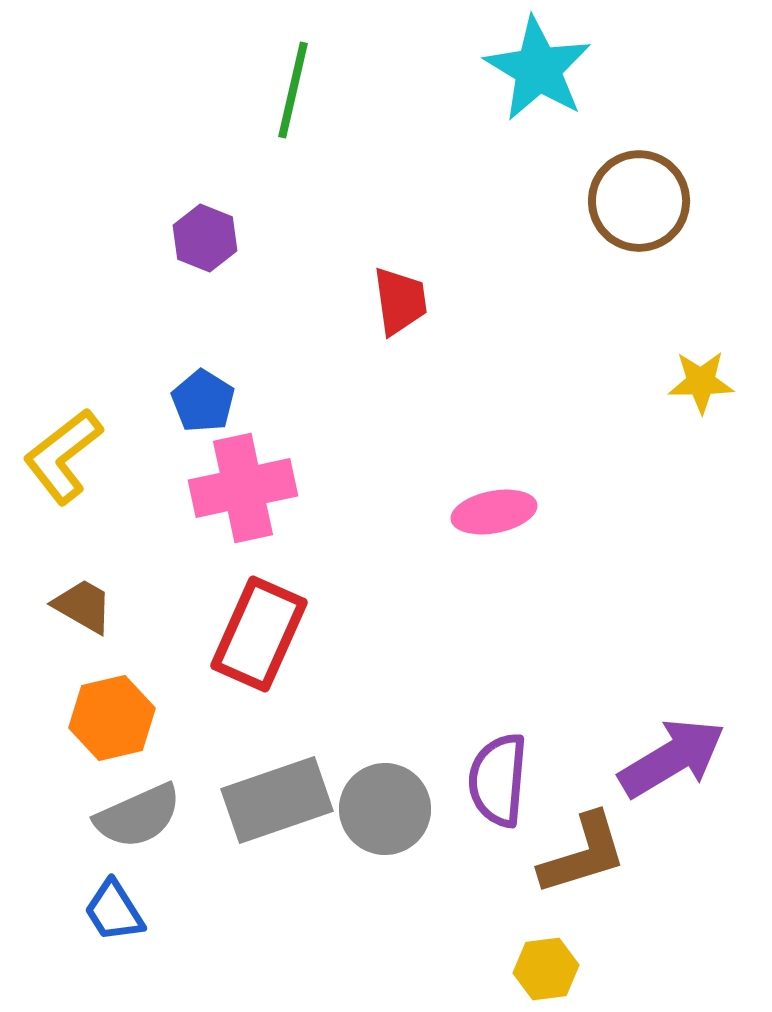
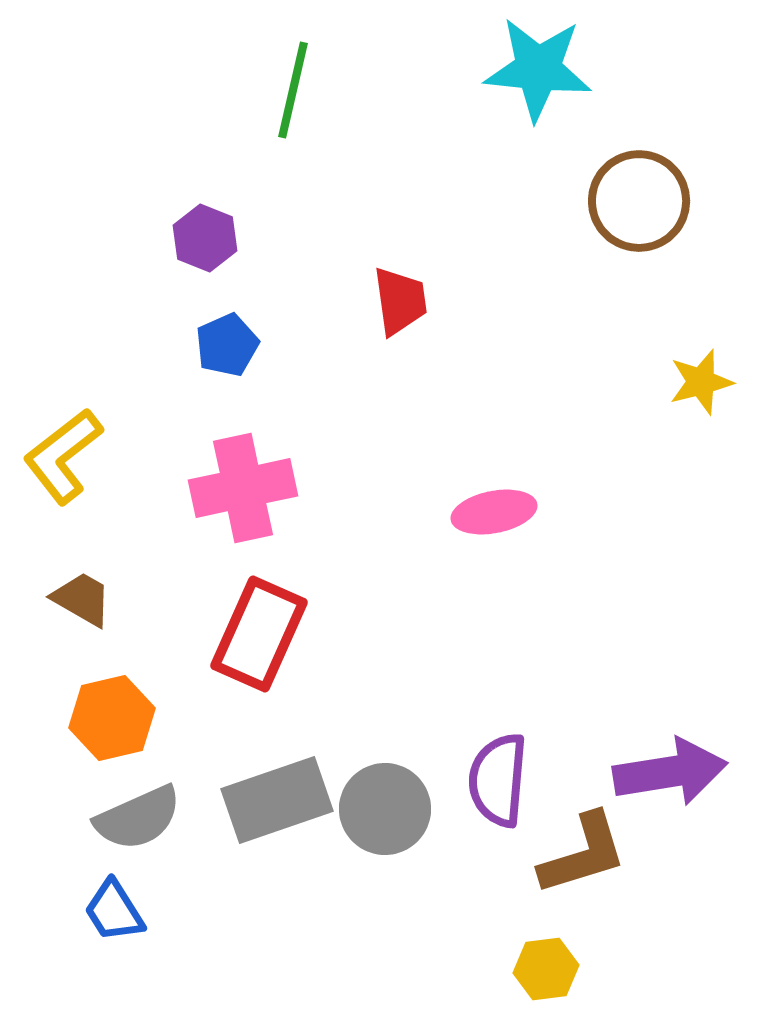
cyan star: rotated 25 degrees counterclockwise
yellow star: rotated 14 degrees counterclockwise
blue pentagon: moved 24 px right, 56 px up; rotated 16 degrees clockwise
brown trapezoid: moved 1 px left, 7 px up
purple arrow: moved 2 px left, 14 px down; rotated 22 degrees clockwise
gray semicircle: moved 2 px down
